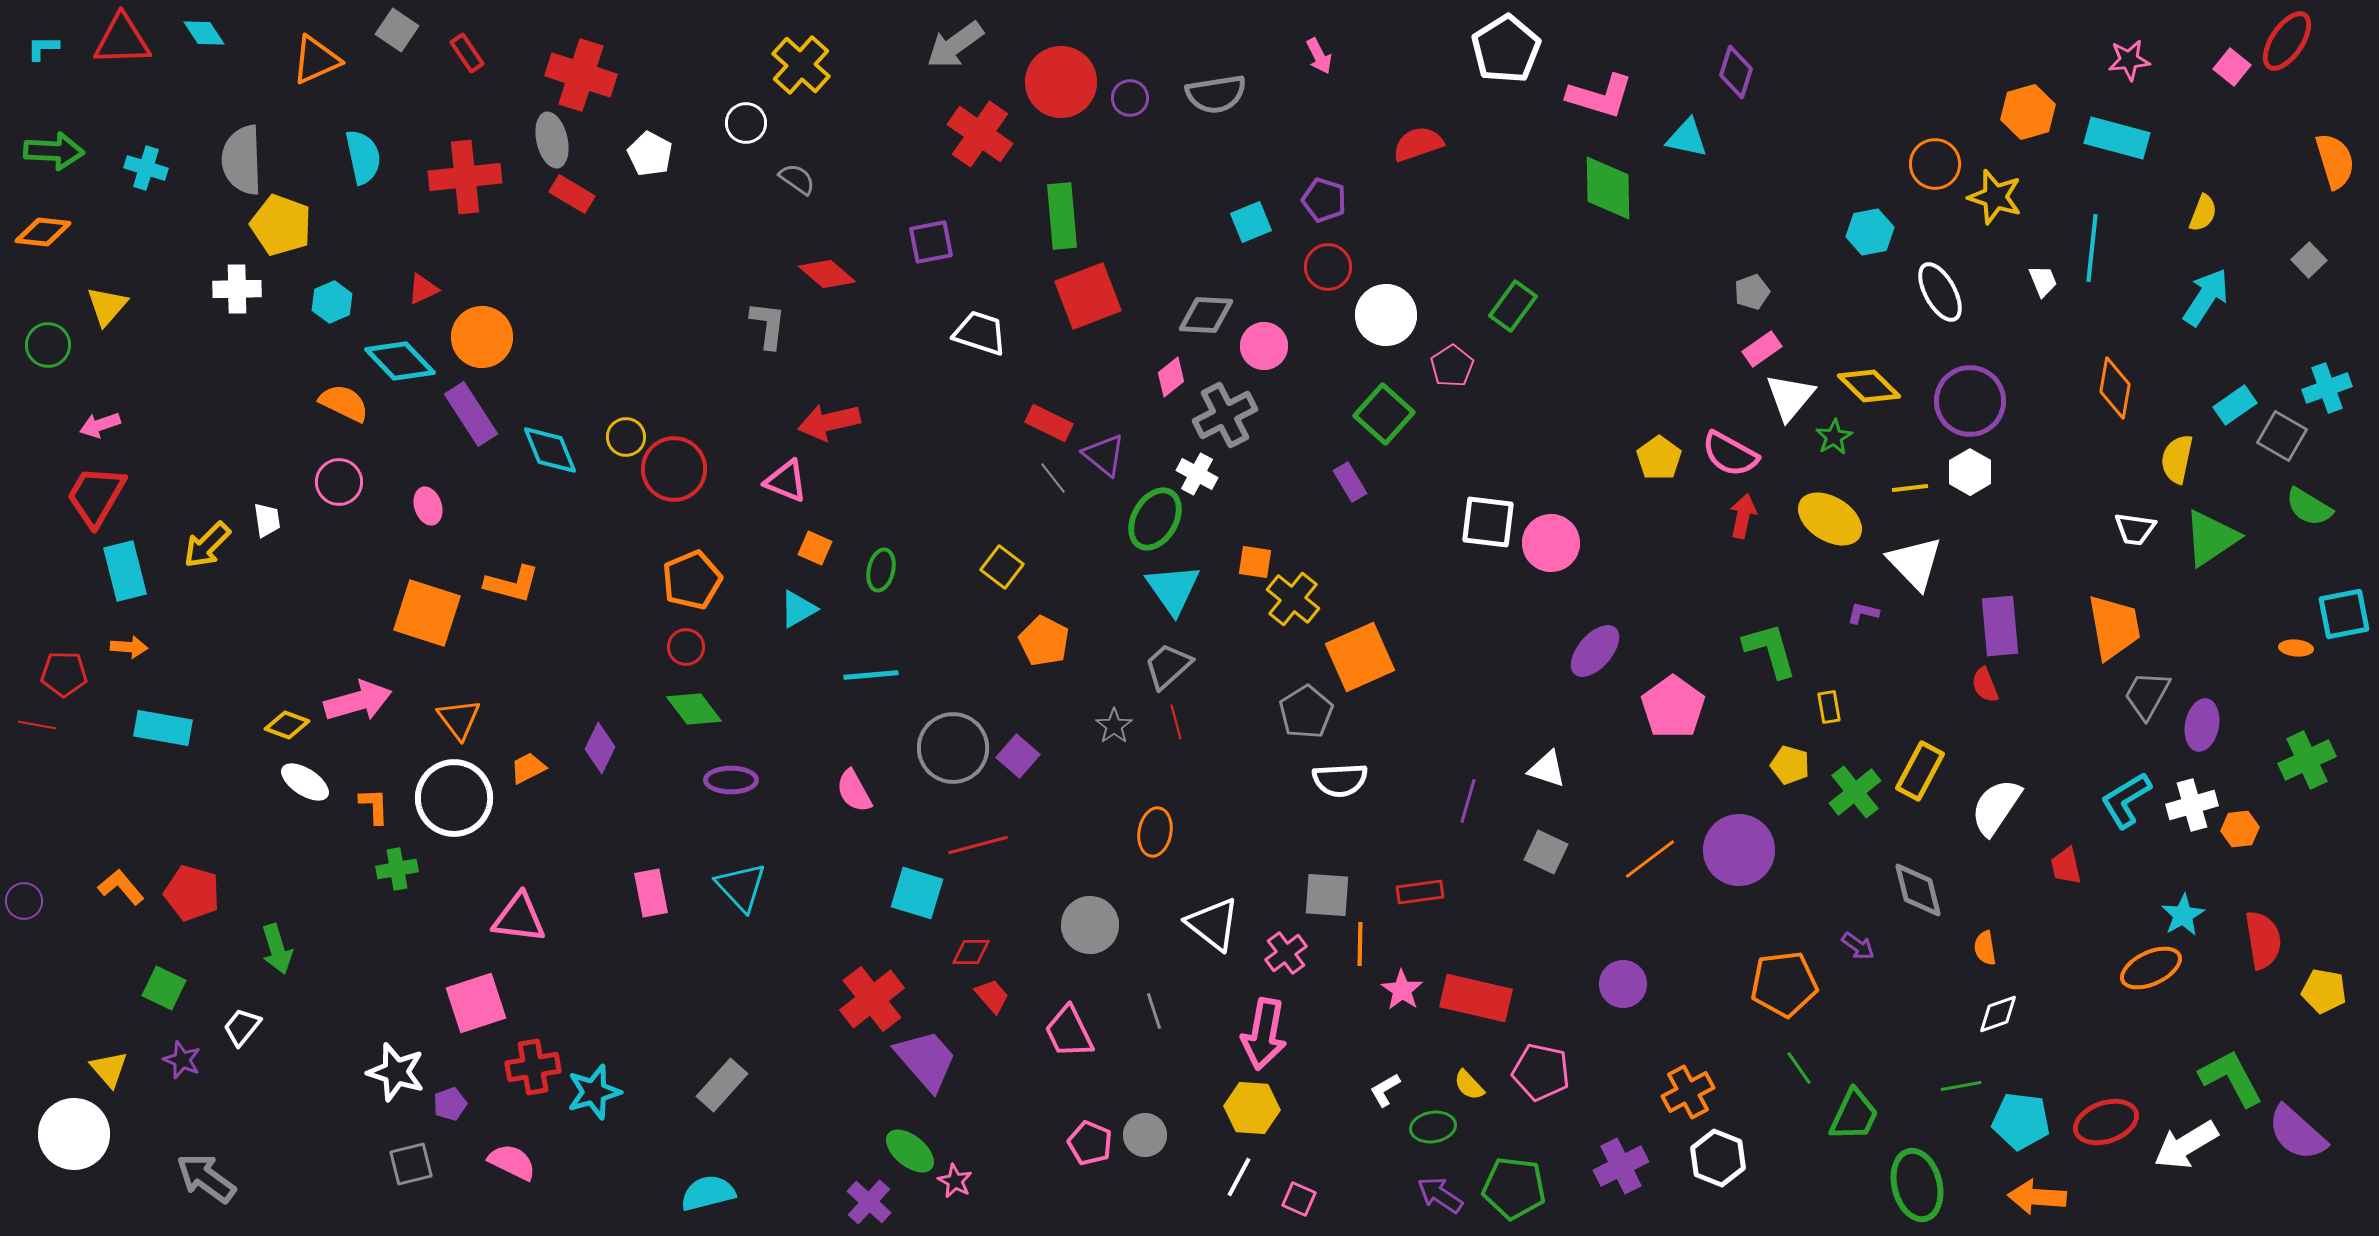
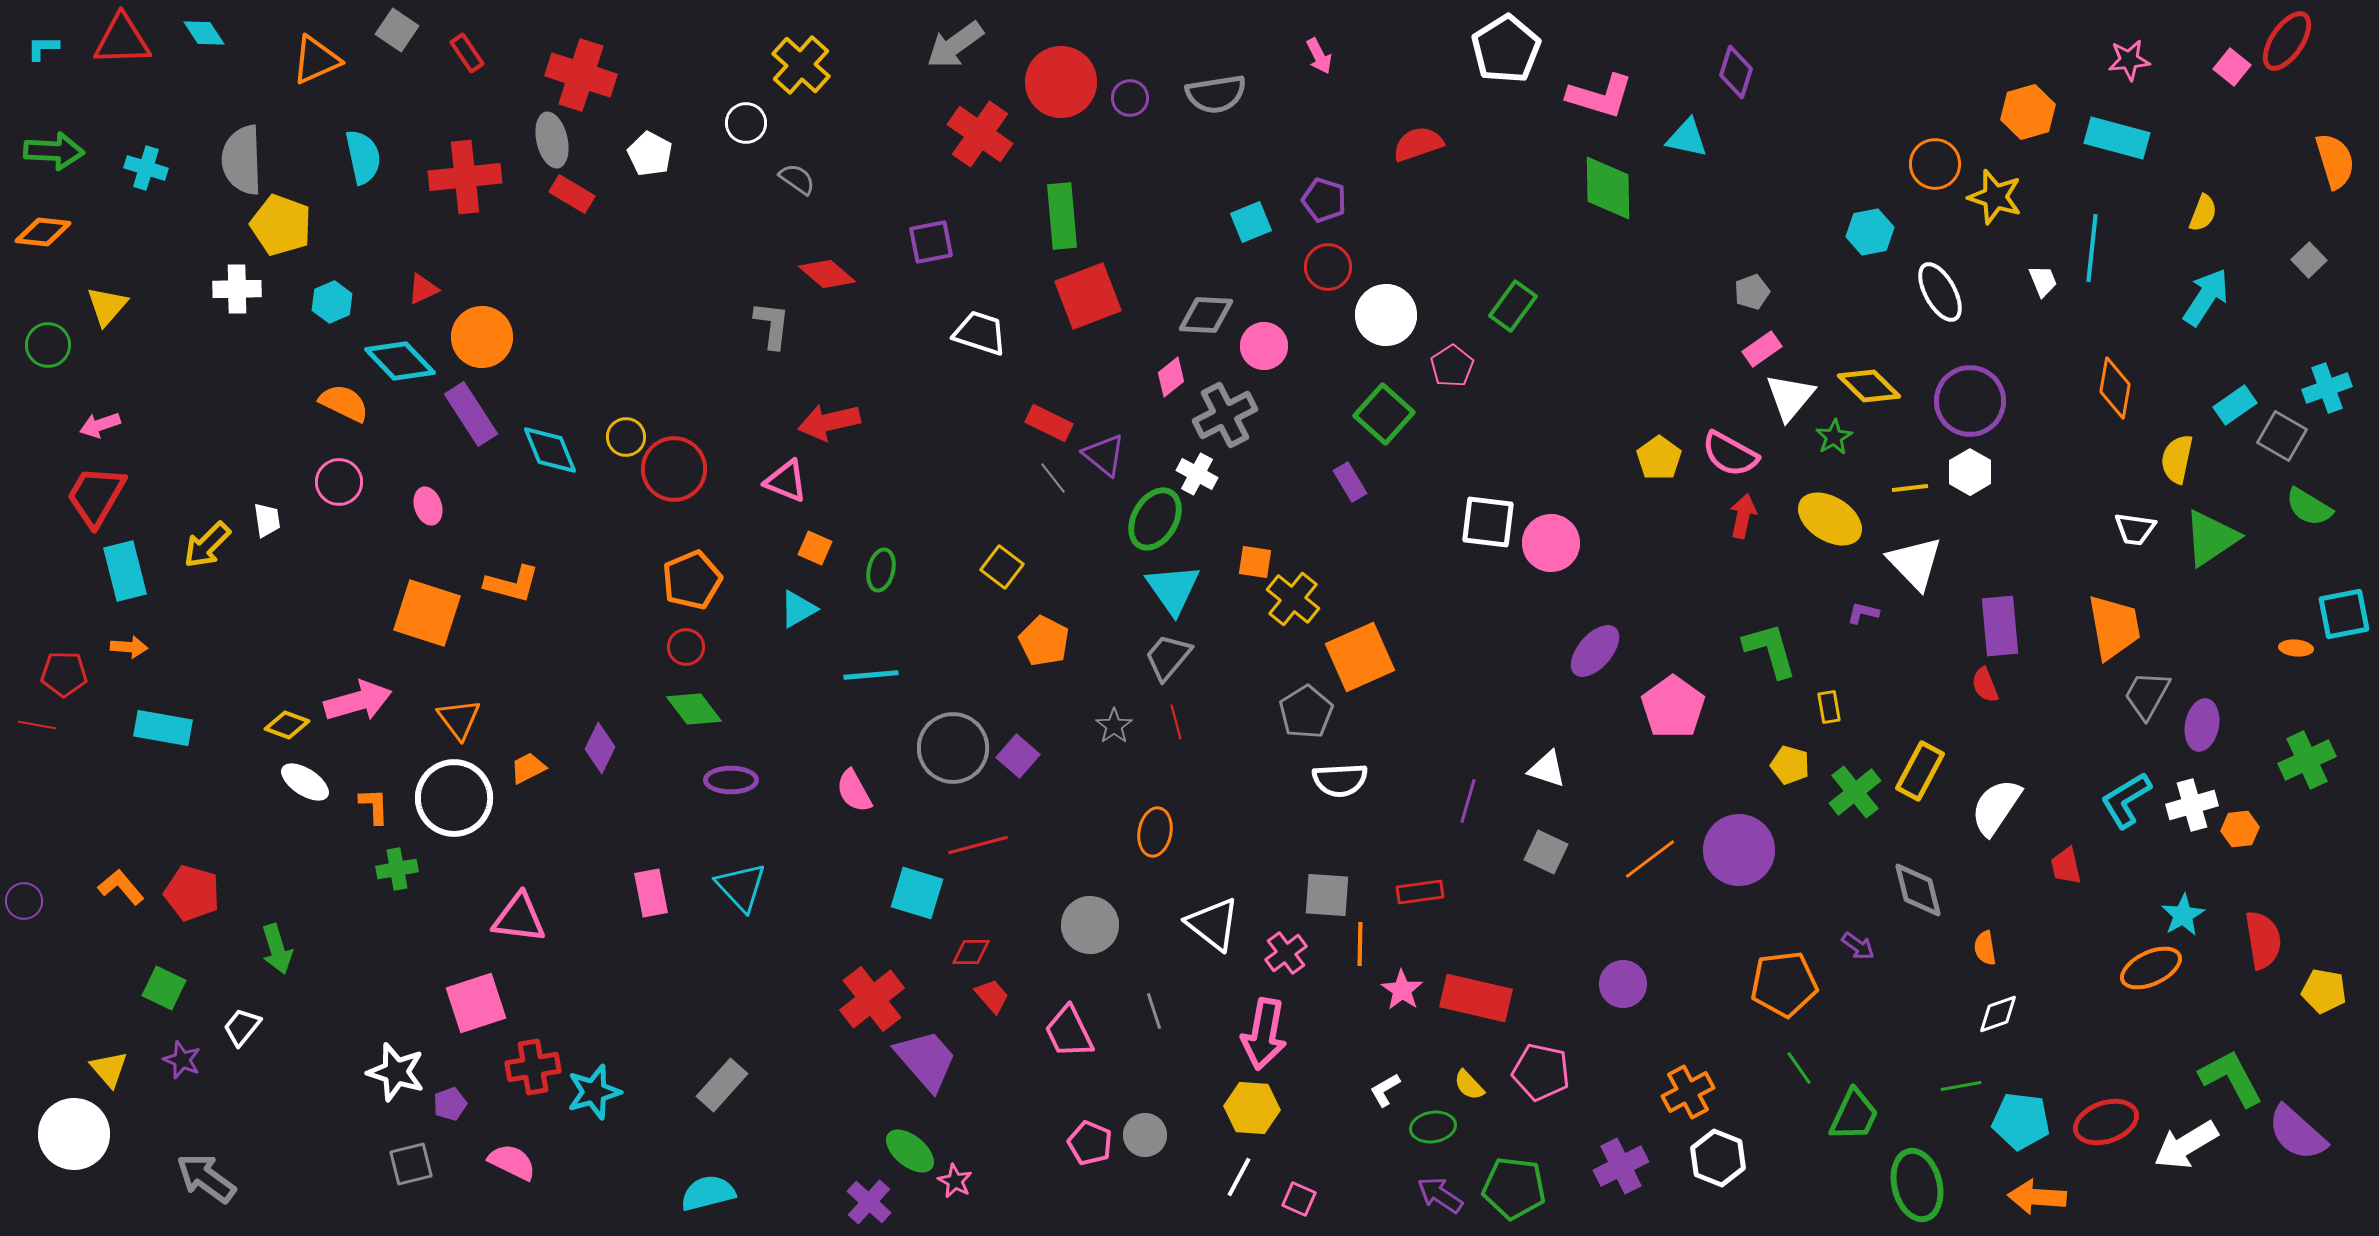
gray L-shape at (768, 325): moved 4 px right
gray trapezoid at (1168, 666): moved 9 px up; rotated 8 degrees counterclockwise
